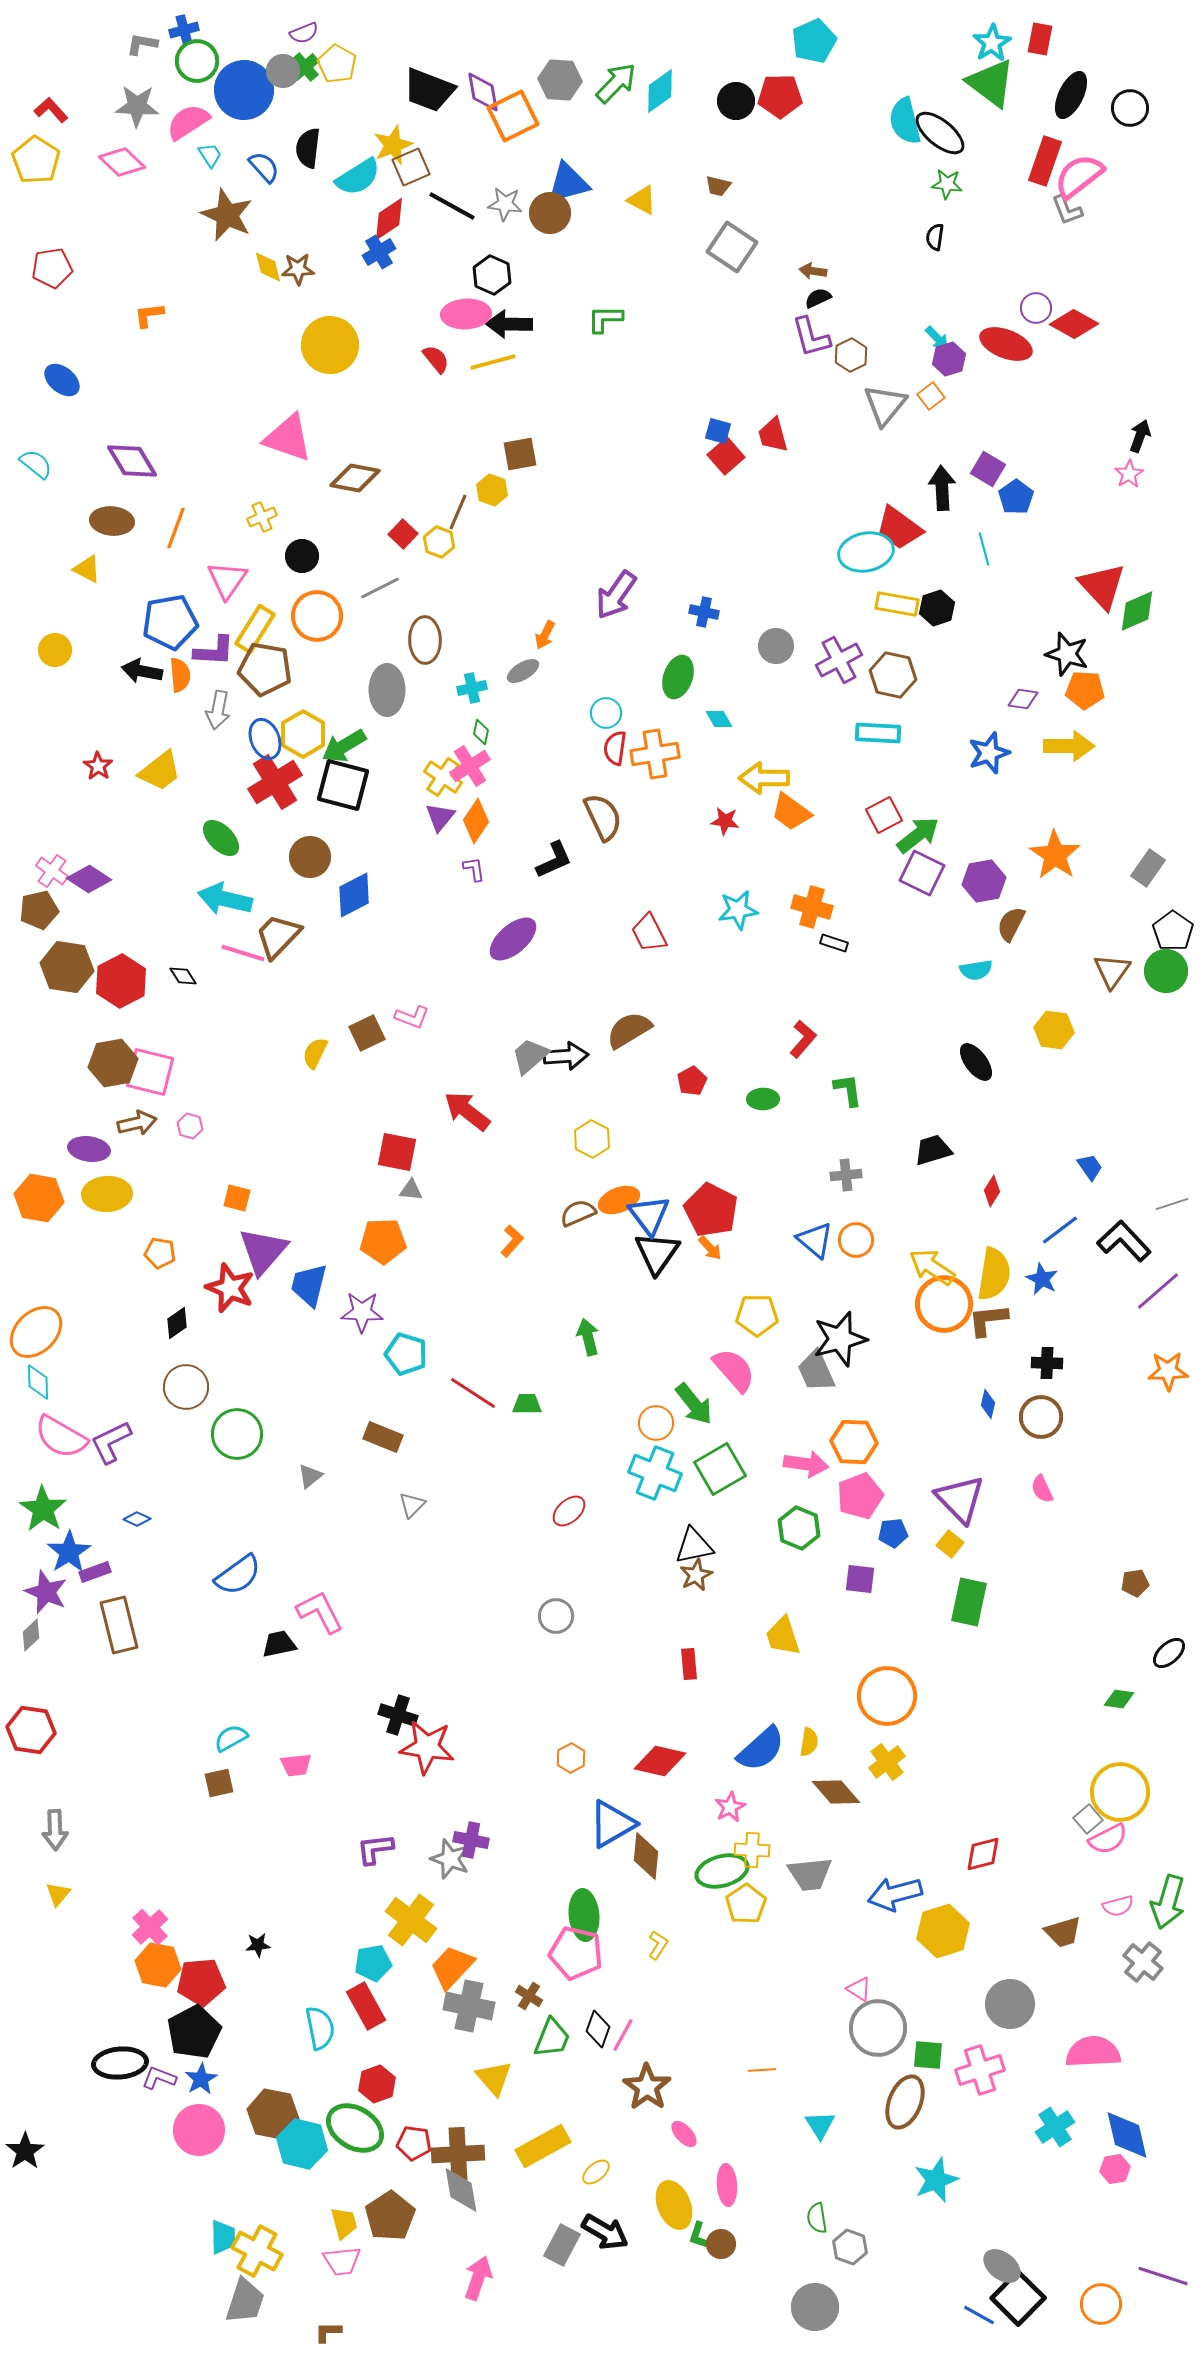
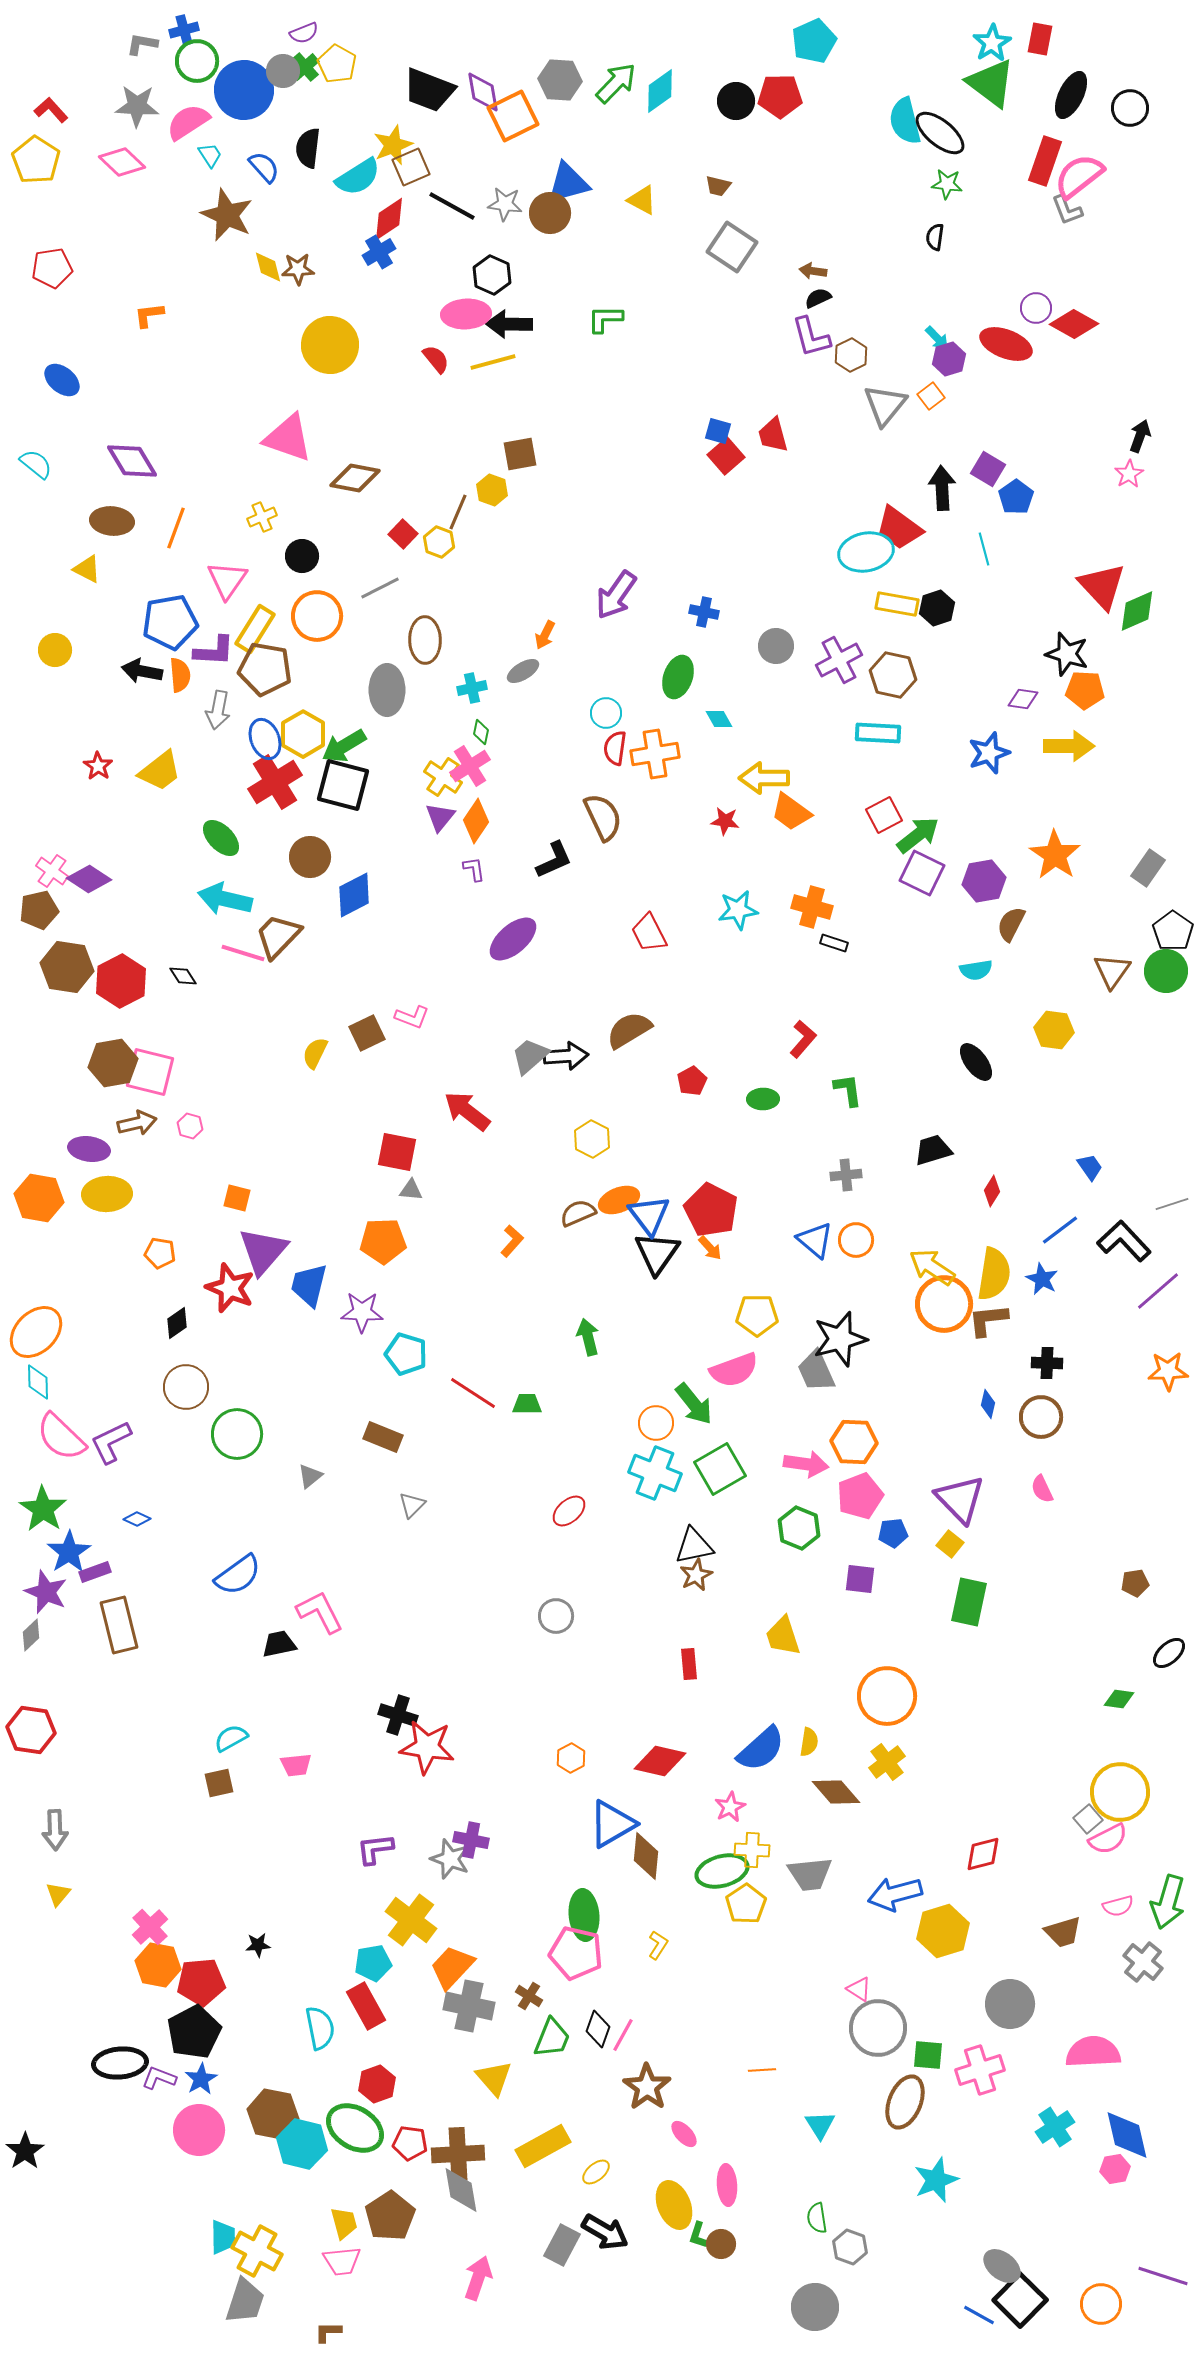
pink semicircle at (734, 1370): rotated 111 degrees clockwise
pink semicircle at (61, 1437): rotated 14 degrees clockwise
red pentagon at (414, 2143): moved 4 px left
black square at (1018, 2298): moved 2 px right, 2 px down
